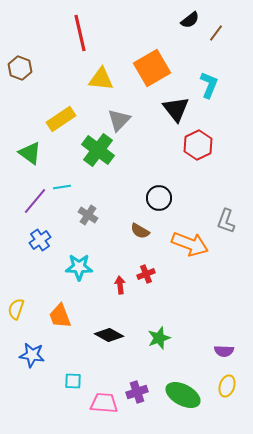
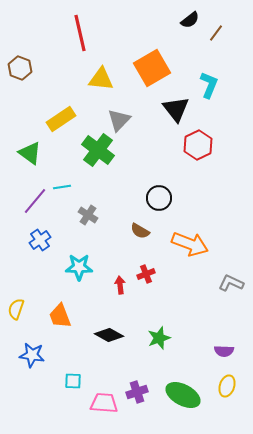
gray L-shape: moved 5 px right, 62 px down; rotated 95 degrees clockwise
